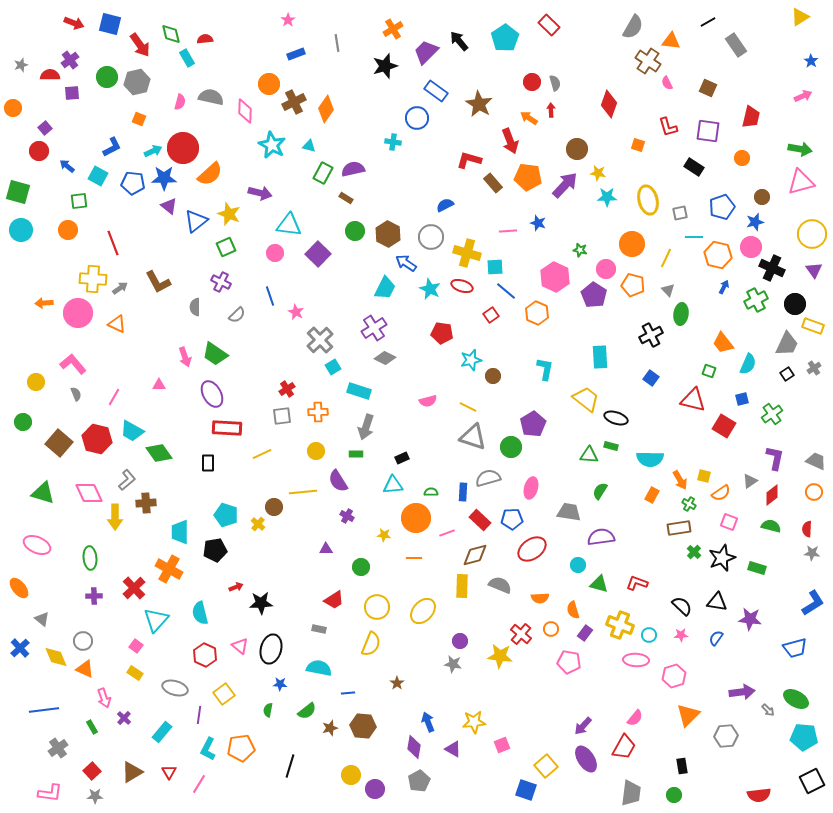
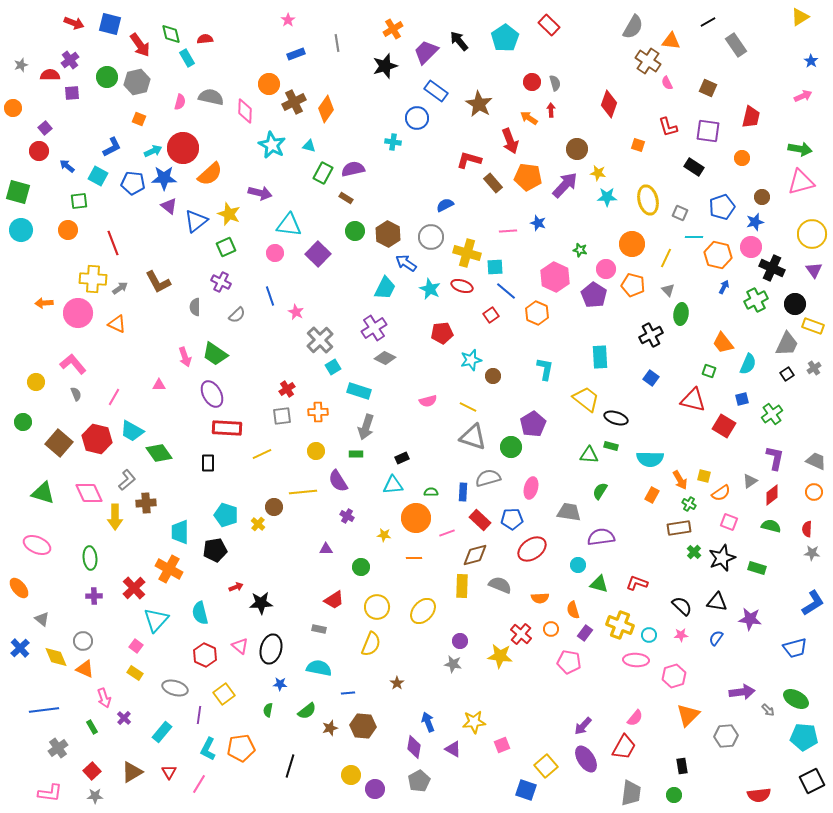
gray square at (680, 213): rotated 35 degrees clockwise
red pentagon at (442, 333): rotated 15 degrees counterclockwise
